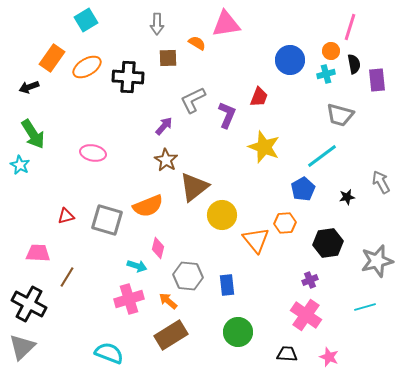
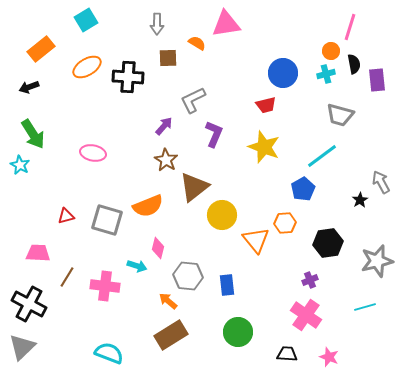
orange rectangle at (52, 58): moved 11 px left, 9 px up; rotated 16 degrees clockwise
blue circle at (290, 60): moved 7 px left, 13 px down
red trapezoid at (259, 97): moved 7 px right, 8 px down; rotated 55 degrees clockwise
purple L-shape at (227, 115): moved 13 px left, 19 px down
black star at (347, 197): moved 13 px right, 3 px down; rotated 21 degrees counterclockwise
pink cross at (129, 299): moved 24 px left, 13 px up; rotated 24 degrees clockwise
